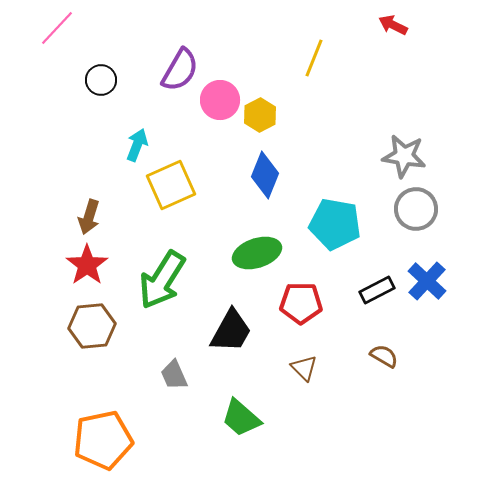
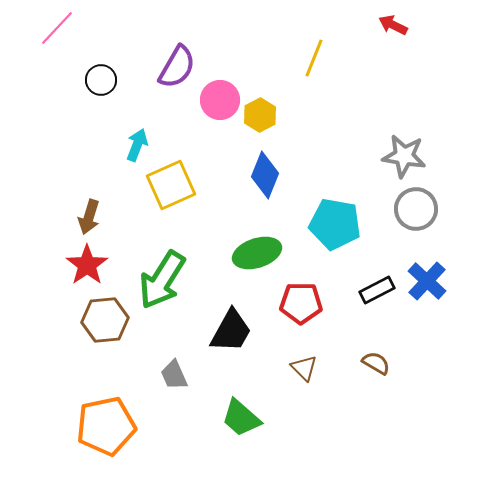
purple semicircle: moved 3 px left, 3 px up
brown hexagon: moved 13 px right, 6 px up
brown semicircle: moved 8 px left, 7 px down
orange pentagon: moved 3 px right, 14 px up
